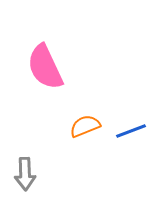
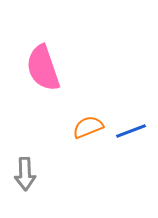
pink semicircle: moved 2 px left, 1 px down; rotated 6 degrees clockwise
orange semicircle: moved 3 px right, 1 px down
